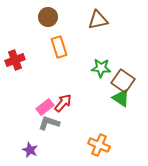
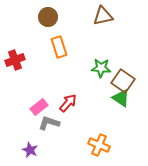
brown triangle: moved 5 px right, 4 px up
red arrow: moved 5 px right
pink rectangle: moved 6 px left
